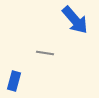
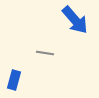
blue rectangle: moved 1 px up
